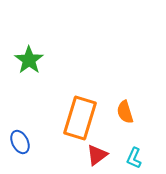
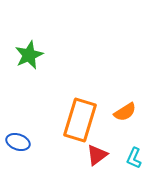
green star: moved 5 px up; rotated 12 degrees clockwise
orange semicircle: rotated 105 degrees counterclockwise
orange rectangle: moved 2 px down
blue ellipse: moved 2 px left; rotated 45 degrees counterclockwise
